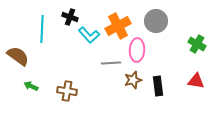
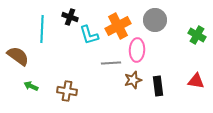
gray circle: moved 1 px left, 1 px up
cyan L-shape: rotated 25 degrees clockwise
green cross: moved 9 px up
